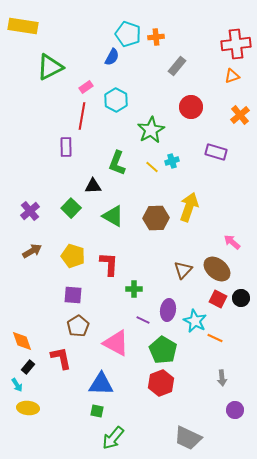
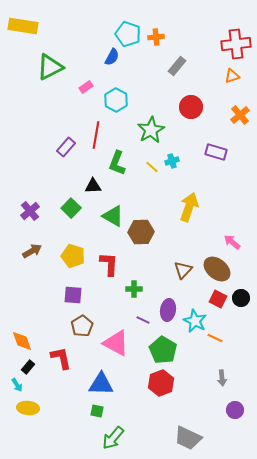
red line at (82, 116): moved 14 px right, 19 px down
purple rectangle at (66, 147): rotated 42 degrees clockwise
brown hexagon at (156, 218): moved 15 px left, 14 px down
brown pentagon at (78, 326): moved 4 px right
